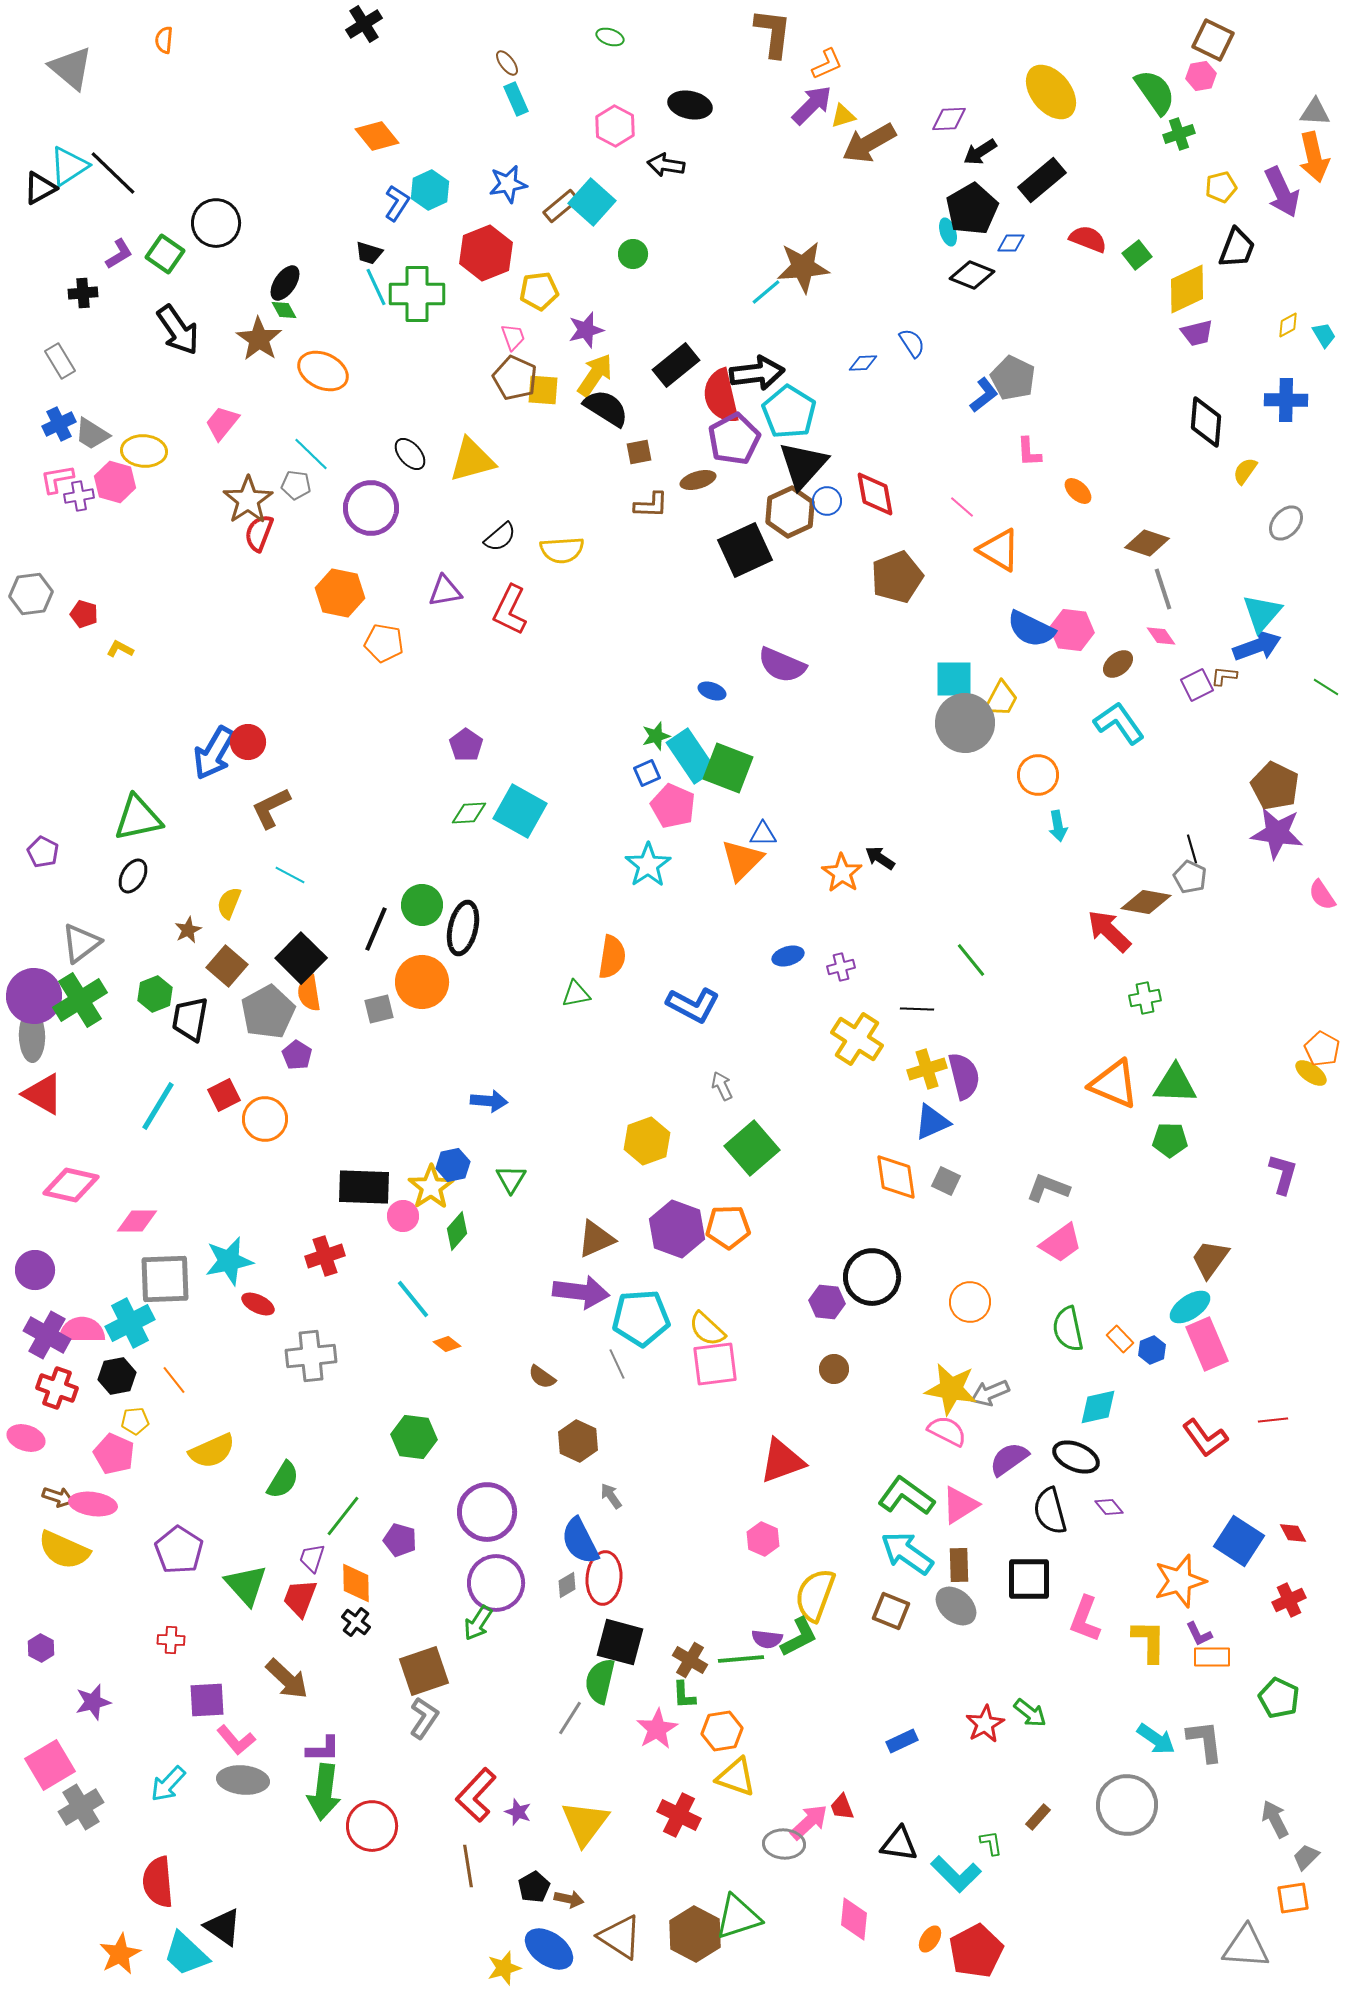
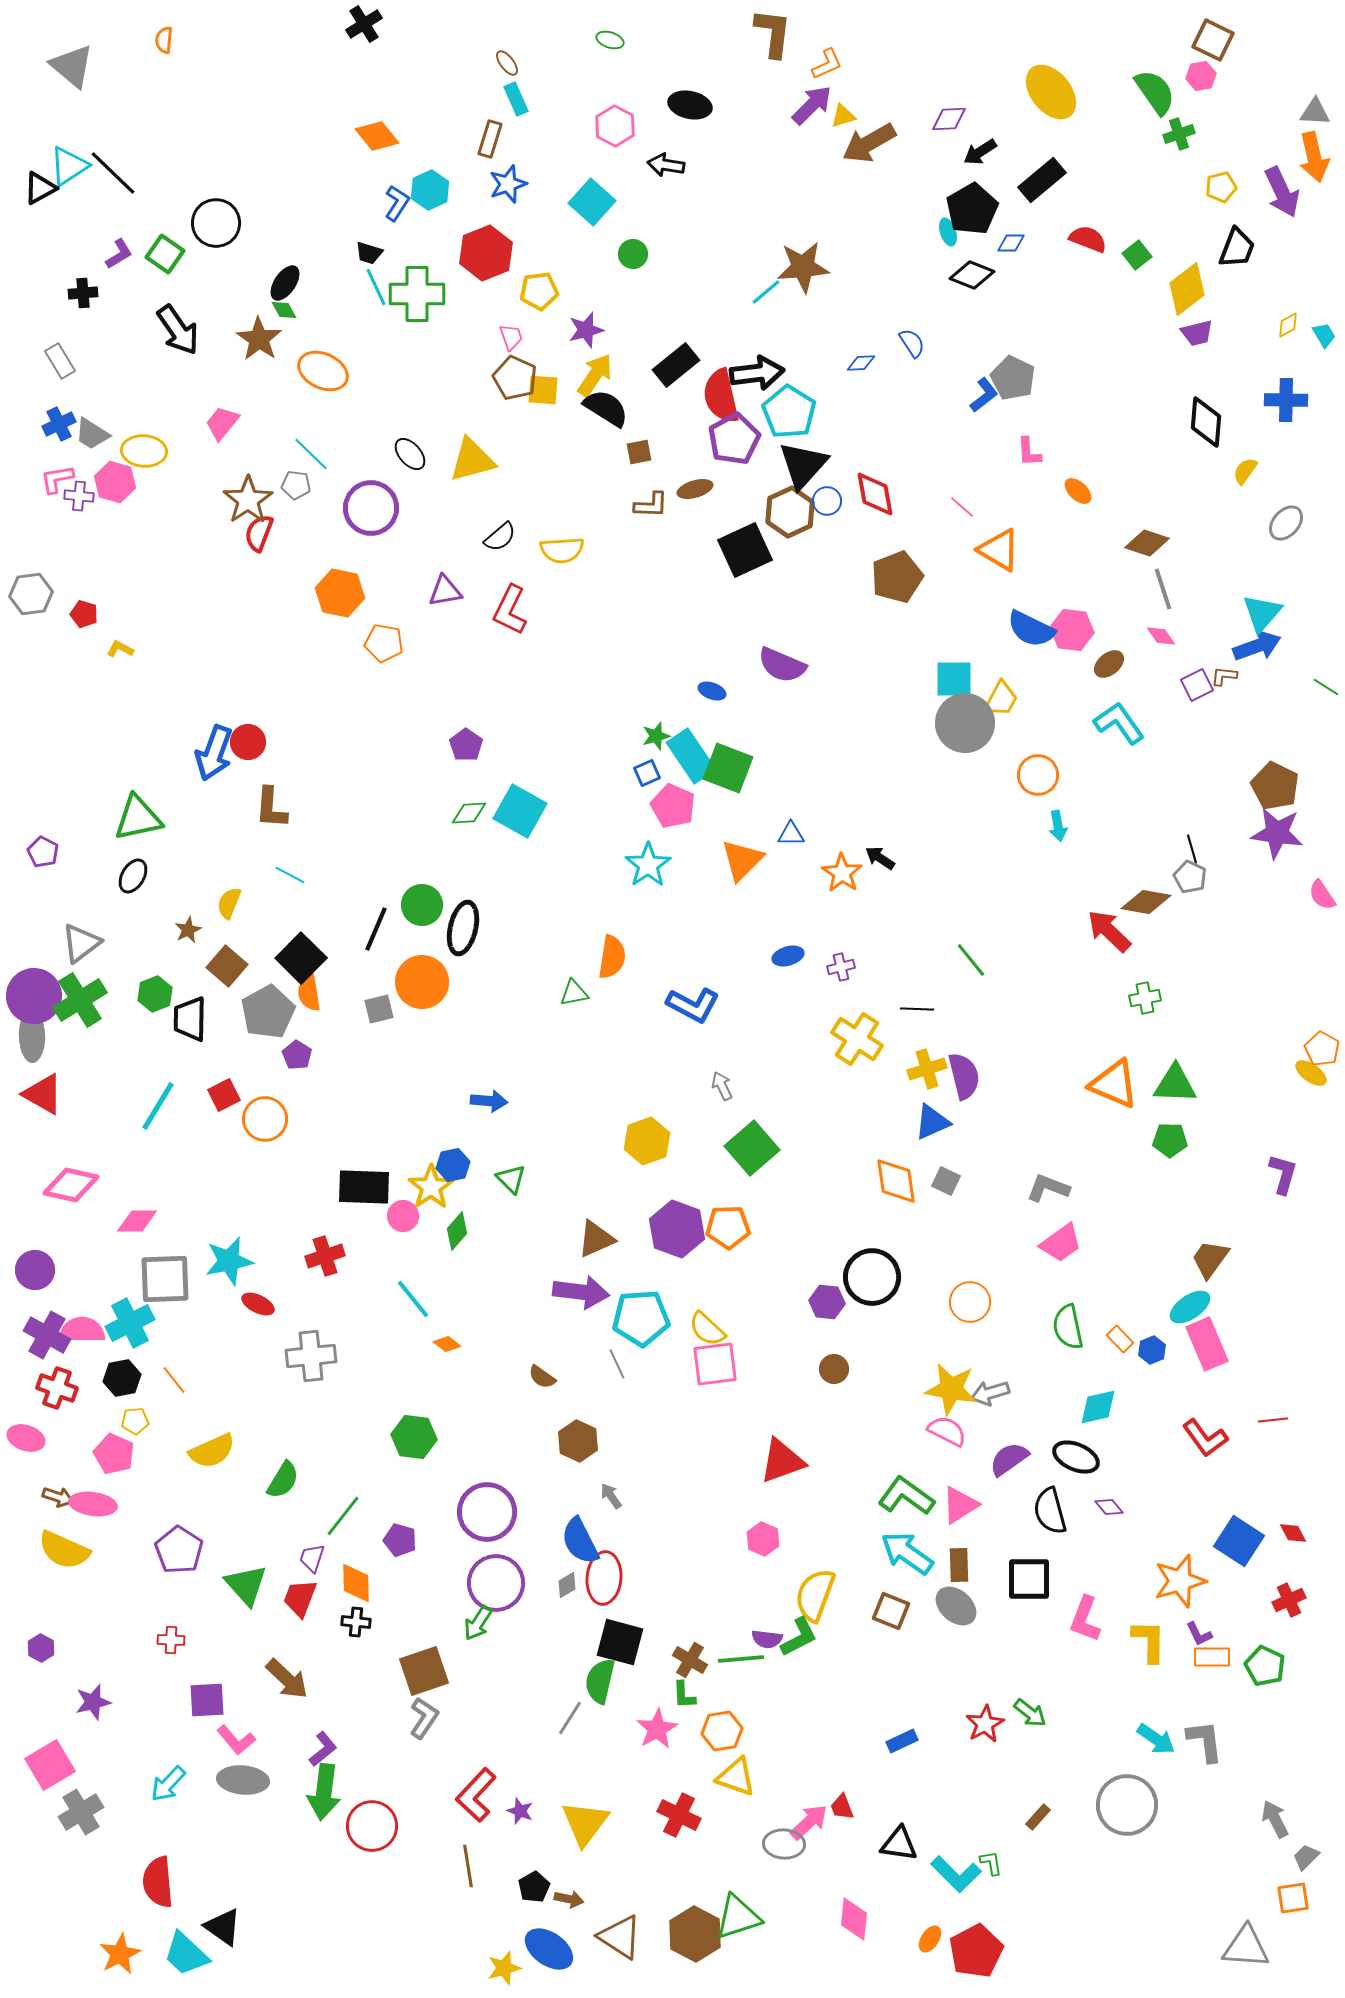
green ellipse at (610, 37): moved 3 px down
gray triangle at (71, 68): moved 1 px right, 2 px up
blue star at (508, 184): rotated 9 degrees counterclockwise
brown rectangle at (561, 206): moved 71 px left, 67 px up; rotated 33 degrees counterclockwise
yellow diamond at (1187, 289): rotated 12 degrees counterclockwise
pink trapezoid at (513, 337): moved 2 px left
blue diamond at (863, 363): moved 2 px left
brown ellipse at (698, 480): moved 3 px left, 9 px down
purple cross at (79, 496): rotated 16 degrees clockwise
brown ellipse at (1118, 664): moved 9 px left
blue arrow at (214, 753): rotated 10 degrees counterclockwise
brown L-shape at (271, 808): rotated 60 degrees counterclockwise
blue triangle at (763, 834): moved 28 px right
green triangle at (576, 994): moved 2 px left, 1 px up
black trapezoid at (190, 1019): rotated 9 degrees counterclockwise
orange diamond at (896, 1177): moved 4 px down
green triangle at (511, 1179): rotated 16 degrees counterclockwise
green semicircle at (1068, 1329): moved 2 px up
black hexagon at (117, 1376): moved 5 px right, 2 px down
gray arrow at (990, 1393): rotated 6 degrees clockwise
black cross at (356, 1622): rotated 32 degrees counterclockwise
green pentagon at (1279, 1698): moved 14 px left, 32 px up
purple L-shape at (323, 1749): rotated 39 degrees counterclockwise
gray cross at (81, 1807): moved 5 px down
purple star at (518, 1812): moved 2 px right, 1 px up
green L-shape at (991, 1843): moved 20 px down
